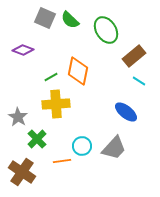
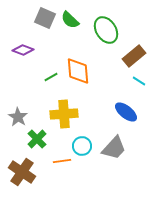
orange diamond: rotated 16 degrees counterclockwise
yellow cross: moved 8 px right, 10 px down
